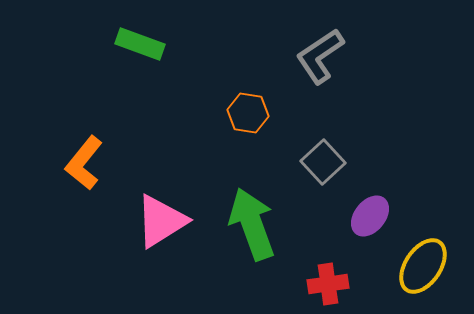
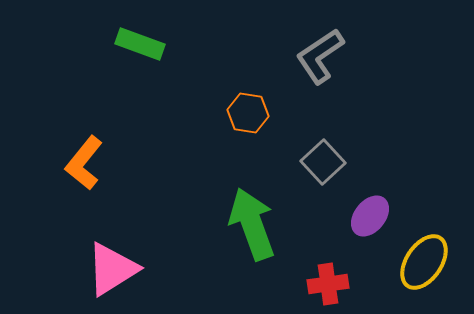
pink triangle: moved 49 px left, 48 px down
yellow ellipse: moved 1 px right, 4 px up
